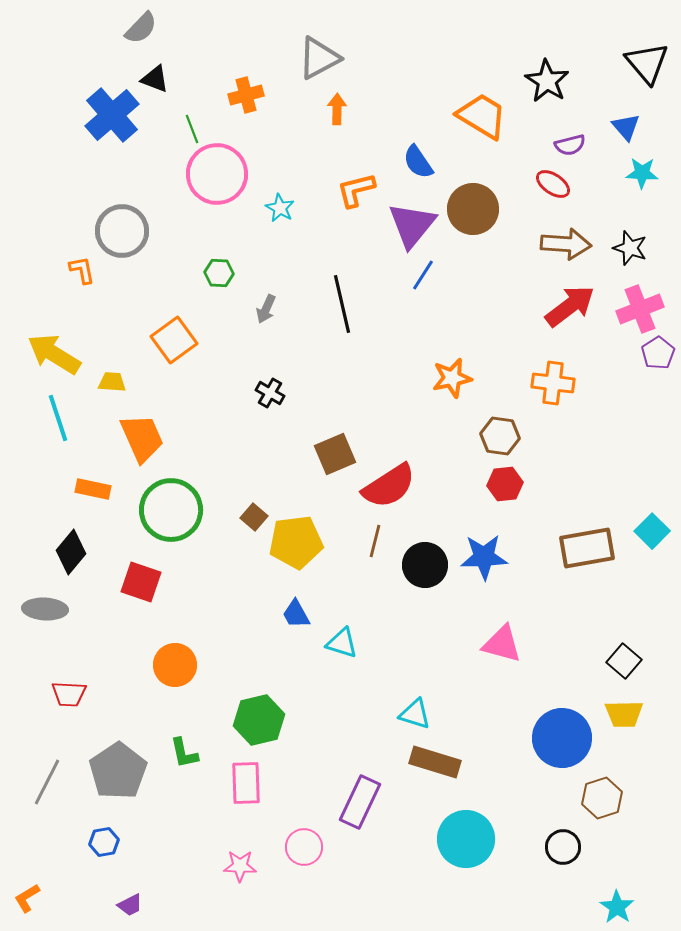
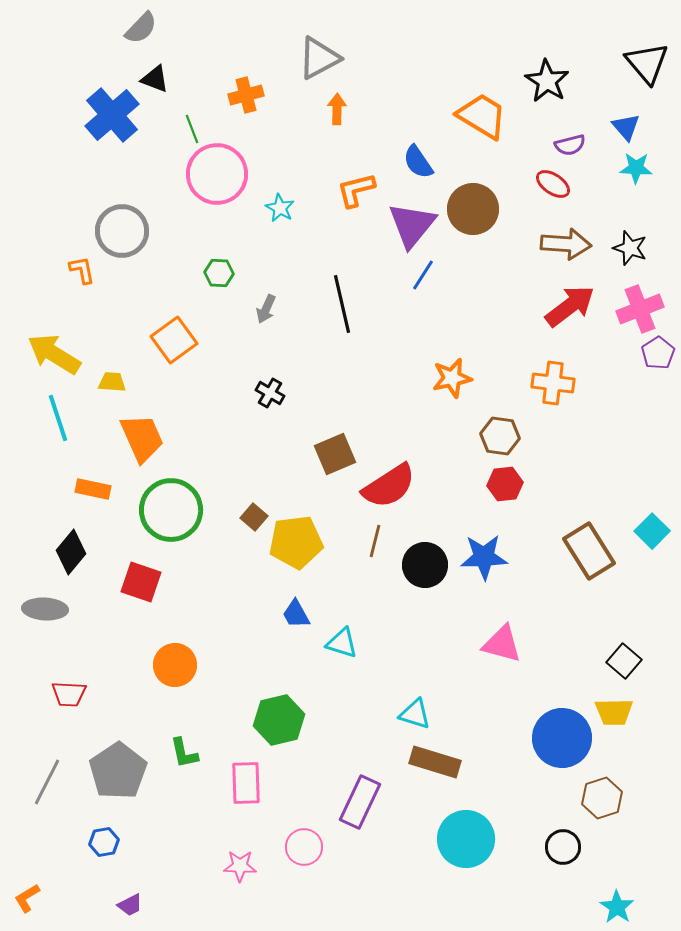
cyan star at (642, 173): moved 6 px left, 5 px up
brown rectangle at (587, 548): moved 2 px right, 3 px down; rotated 68 degrees clockwise
yellow trapezoid at (624, 714): moved 10 px left, 2 px up
green hexagon at (259, 720): moved 20 px right
